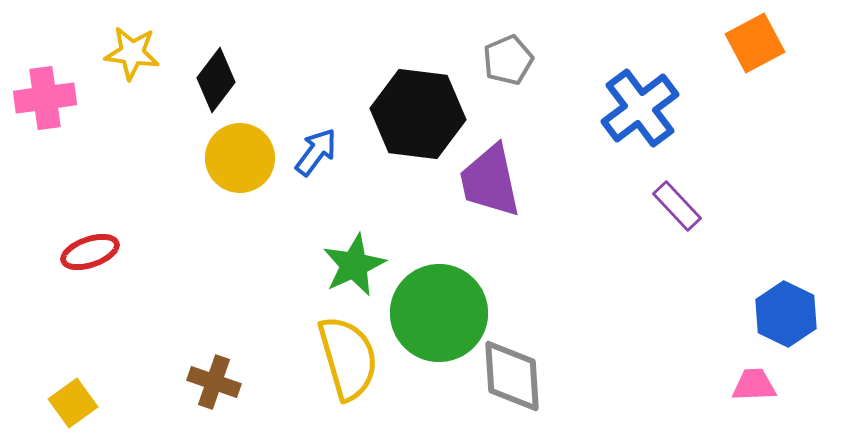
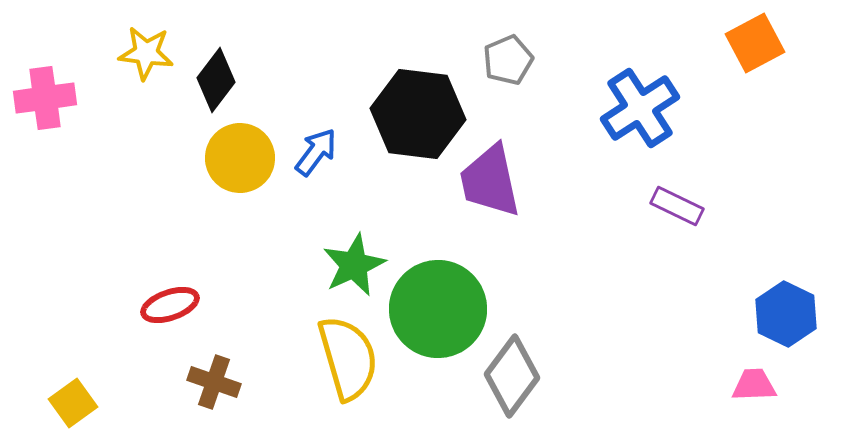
yellow star: moved 14 px right
blue cross: rotated 4 degrees clockwise
purple rectangle: rotated 21 degrees counterclockwise
red ellipse: moved 80 px right, 53 px down
green circle: moved 1 px left, 4 px up
gray diamond: rotated 40 degrees clockwise
